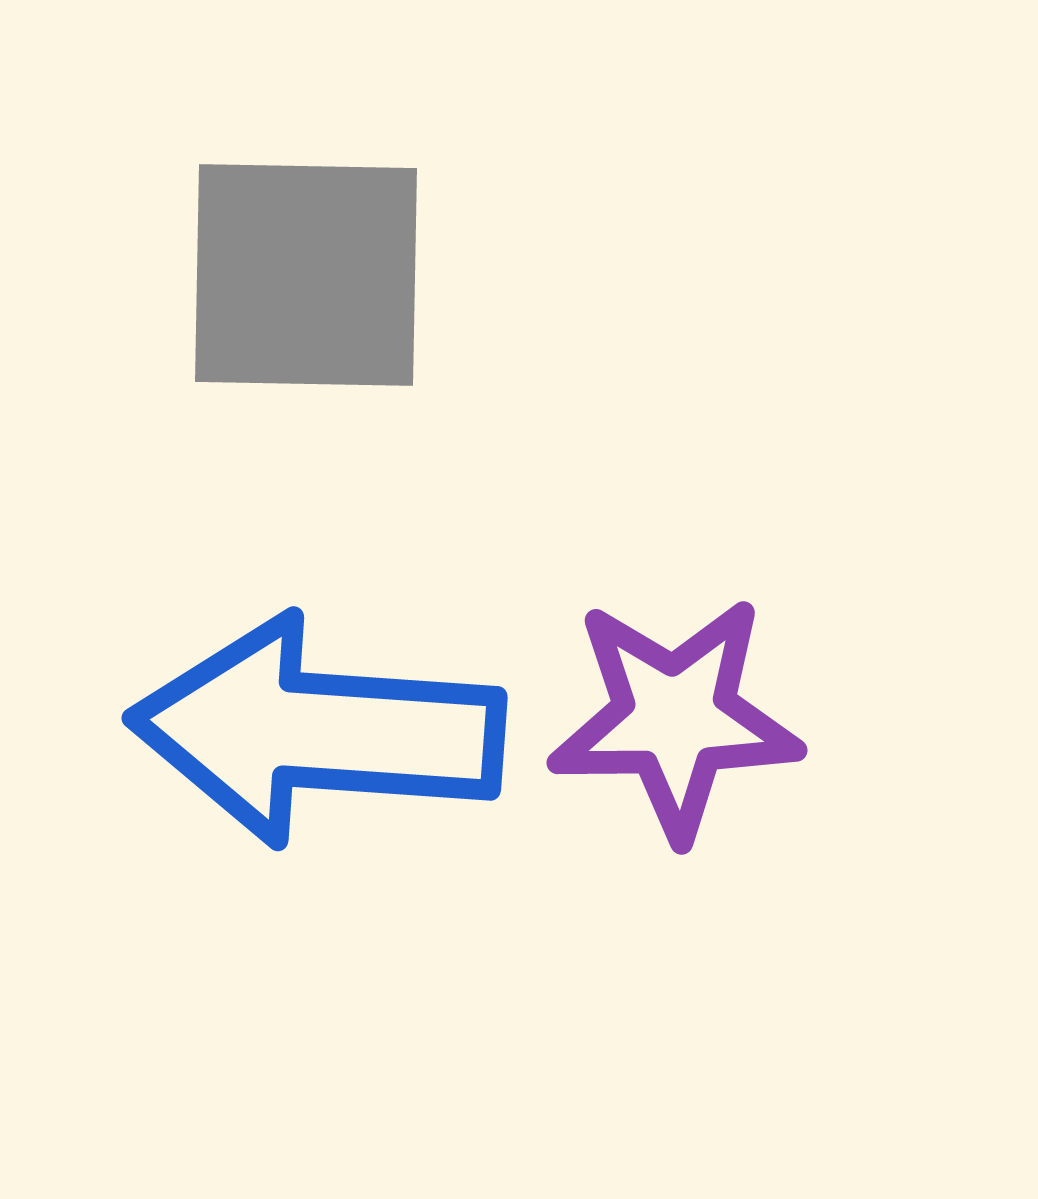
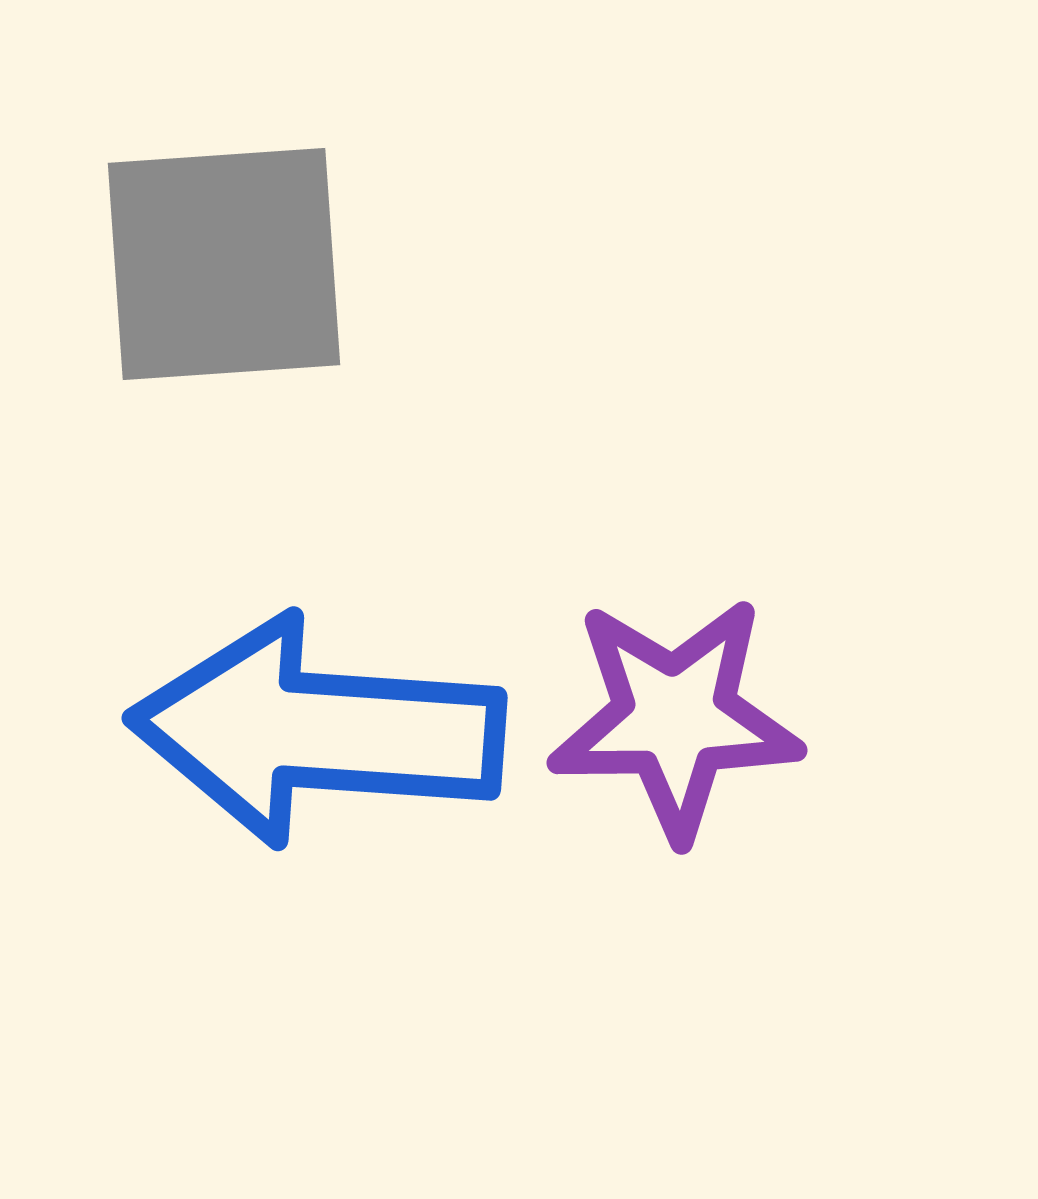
gray square: moved 82 px left, 11 px up; rotated 5 degrees counterclockwise
